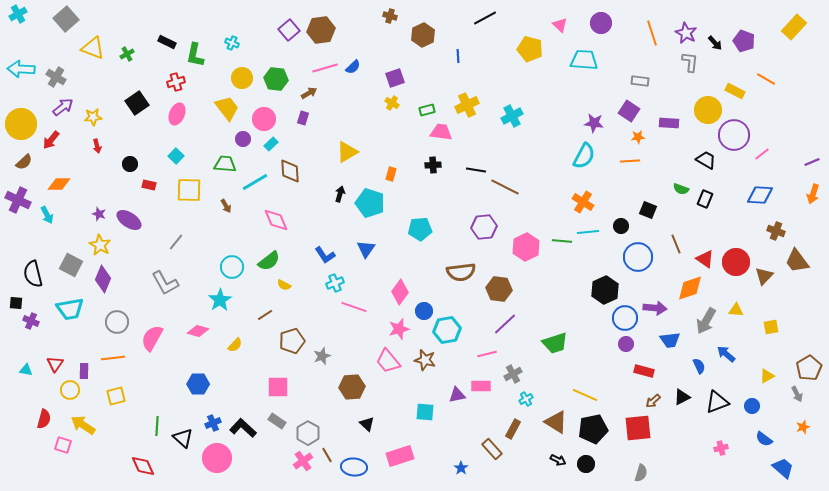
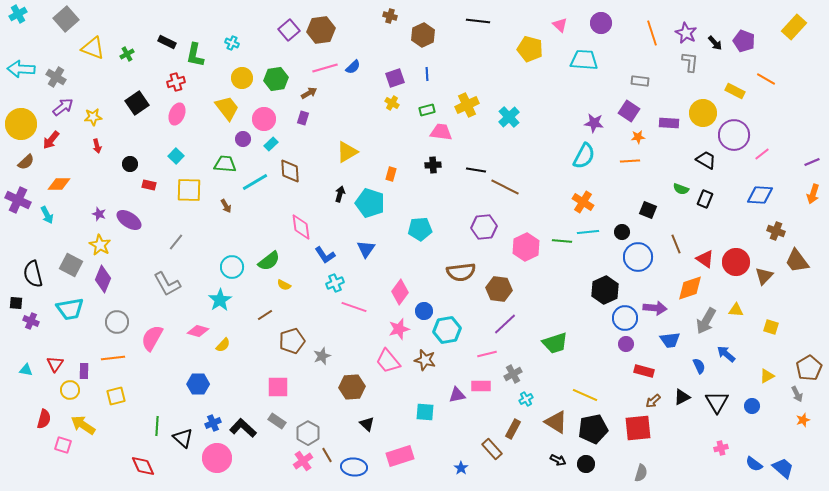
black line at (485, 18): moved 7 px left, 3 px down; rotated 35 degrees clockwise
blue line at (458, 56): moved 31 px left, 18 px down
green hexagon at (276, 79): rotated 15 degrees counterclockwise
yellow circle at (708, 110): moved 5 px left, 3 px down
cyan cross at (512, 116): moved 3 px left, 1 px down; rotated 15 degrees counterclockwise
brown semicircle at (24, 162): moved 2 px right
pink diamond at (276, 220): moved 25 px right, 7 px down; rotated 16 degrees clockwise
black circle at (621, 226): moved 1 px right, 6 px down
gray L-shape at (165, 283): moved 2 px right, 1 px down
yellow square at (771, 327): rotated 28 degrees clockwise
yellow semicircle at (235, 345): moved 12 px left
black triangle at (717, 402): rotated 40 degrees counterclockwise
orange star at (803, 427): moved 7 px up
blue semicircle at (764, 439): moved 10 px left, 25 px down
